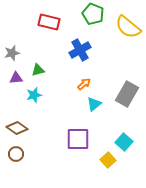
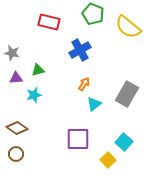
gray star: rotated 28 degrees clockwise
orange arrow: rotated 16 degrees counterclockwise
